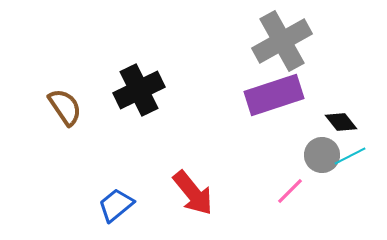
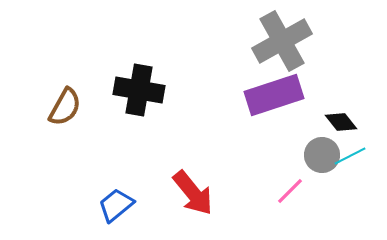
black cross: rotated 36 degrees clockwise
brown semicircle: rotated 63 degrees clockwise
